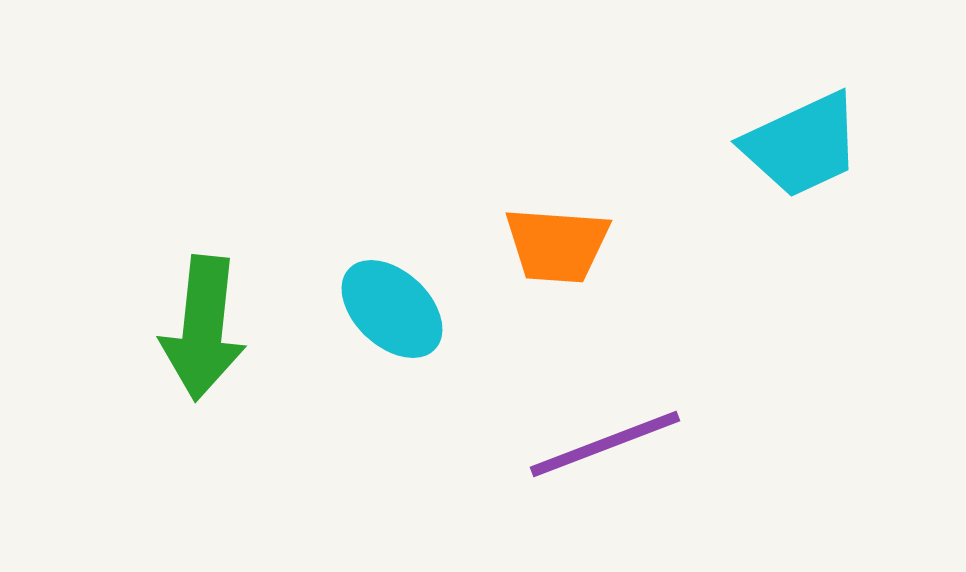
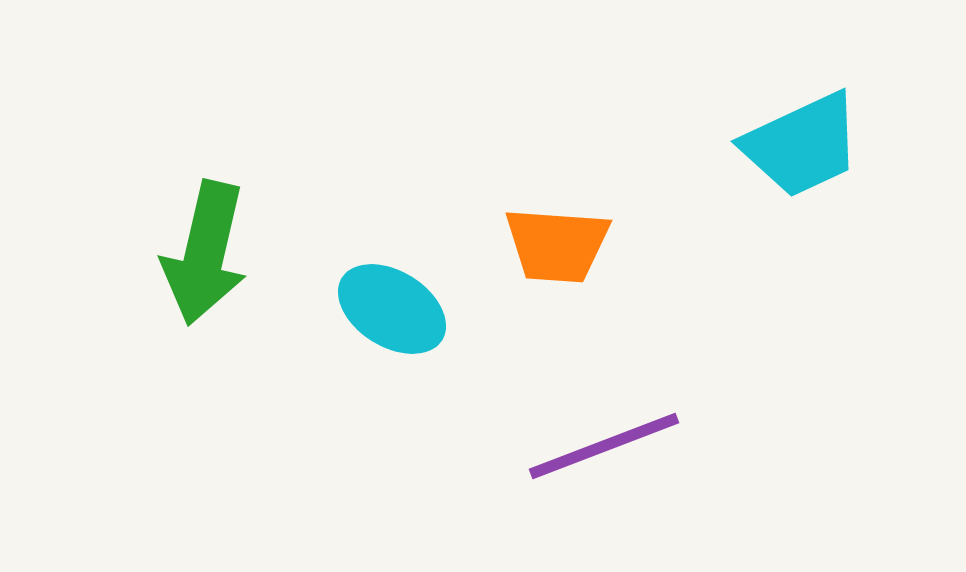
cyan ellipse: rotated 11 degrees counterclockwise
green arrow: moved 2 px right, 75 px up; rotated 7 degrees clockwise
purple line: moved 1 px left, 2 px down
